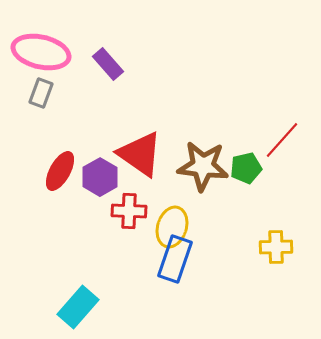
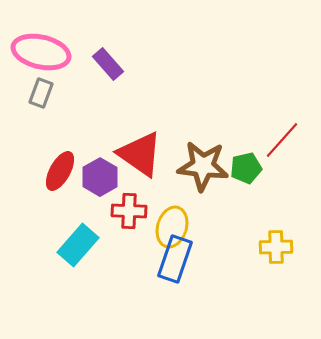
cyan rectangle: moved 62 px up
